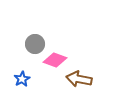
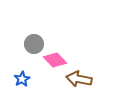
gray circle: moved 1 px left
pink diamond: rotated 25 degrees clockwise
